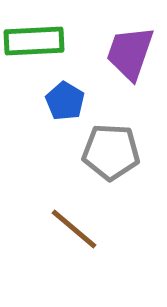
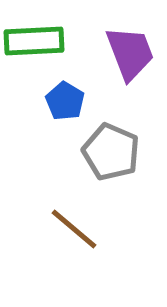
purple trapezoid: rotated 140 degrees clockwise
gray pentagon: rotated 20 degrees clockwise
